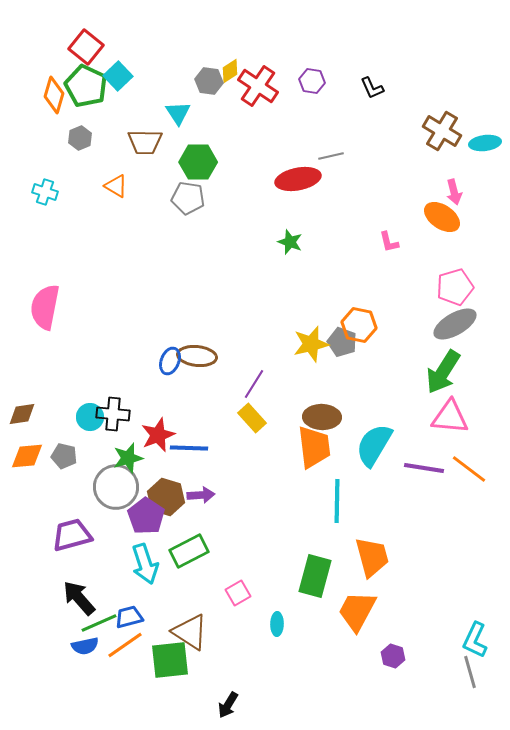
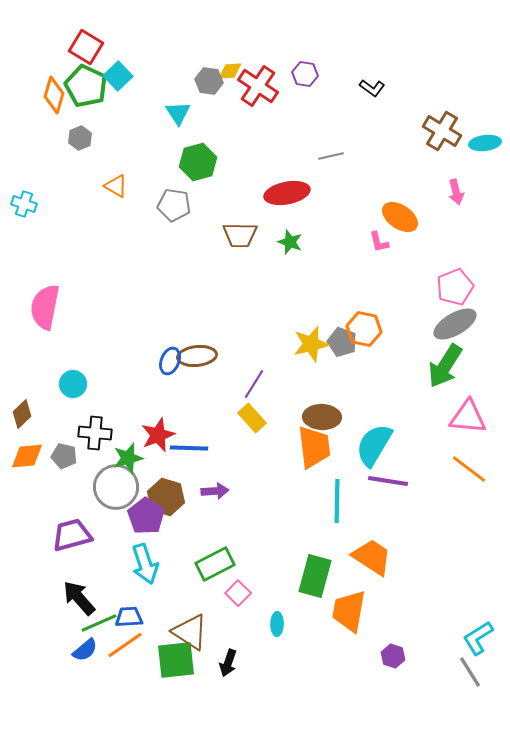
red square at (86, 47): rotated 8 degrees counterclockwise
yellow diamond at (230, 71): rotated 30 degrees clockwise
purple hexagon at (312, 81): moved 7 px left, 7 px up
black L-shape at (372, 88): rotated 30 degrees counterclockwise
brown trapezoid at (145, 142): moved 95 px right, 93 px down
green hexagon at (198, 162): rotated 15 degrees counterclockwise
red ellipse at (298, 179): moved 11 px left, 14 px down
cyan cross at (45, 192): moved 21 px left, 12 px down
pink arrow at (454, 192): moved 2 px right
gray pentagon at (188, 198): moved 14 px left, 7 px down
orange ellipse at (442, 217): moved 42 px left
pink L-shape at (389, 242): moved 10 px left
pink pentagon at (455, 287): rotated 6 degrees counterclockwise
orange hexagon at (359, 325): moved 5 px right, 4 px down
brown ellipse at (197, 356): rotated 12 degrees counterclockwise
green arrow at (443, 372): moved 2 px right, 6 px up
brown diamond at (22, 414): rotated 36 degrees counterclockwise
black cross at (113, 414): moved 18 px left, 19 px down
cyan circle at (90, 417): moved 17 px left, 33 px up
pink triangle at (450, 417): moved 18 px right
purple line at (424, 468): moved 36 px left, 13 px down
purple arrow at (201, 495): moved 14 px right, 4 px up
green rectangle at (189, 551): moved 26 px right, 13 px down
orange trapezoid at (372, 557): rotated 42 degrees counterclockwise
pink square at (238, 593): rotated 15 degrees counterclockwise
orange trapezoid at (357, 611): moved 8 px left; rotated 18 degrees counterclockwise
blue trapezoid at (129, 617): rotated 12 degrees clockwise
cyan L-shape at (475, 640): moved 3 px right, 2 px up; rotated 33 degrees clockwise
blue semicircle at (85, 646): moved 4 px down; rotated 28 degrees counterclockwise
green square at (170, 660): moved 6 px right
gray line at (470, 672): rotated 16 degrees counterclockwise
black arrow at (228, 705): moved 42 px up; rotated 12 degrees counterclockwise
